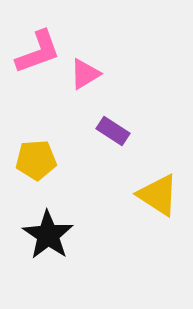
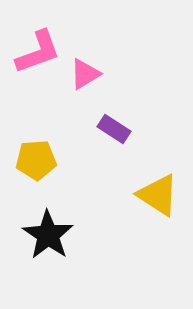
purple rectangle: moved 1 px right, 2 px up
